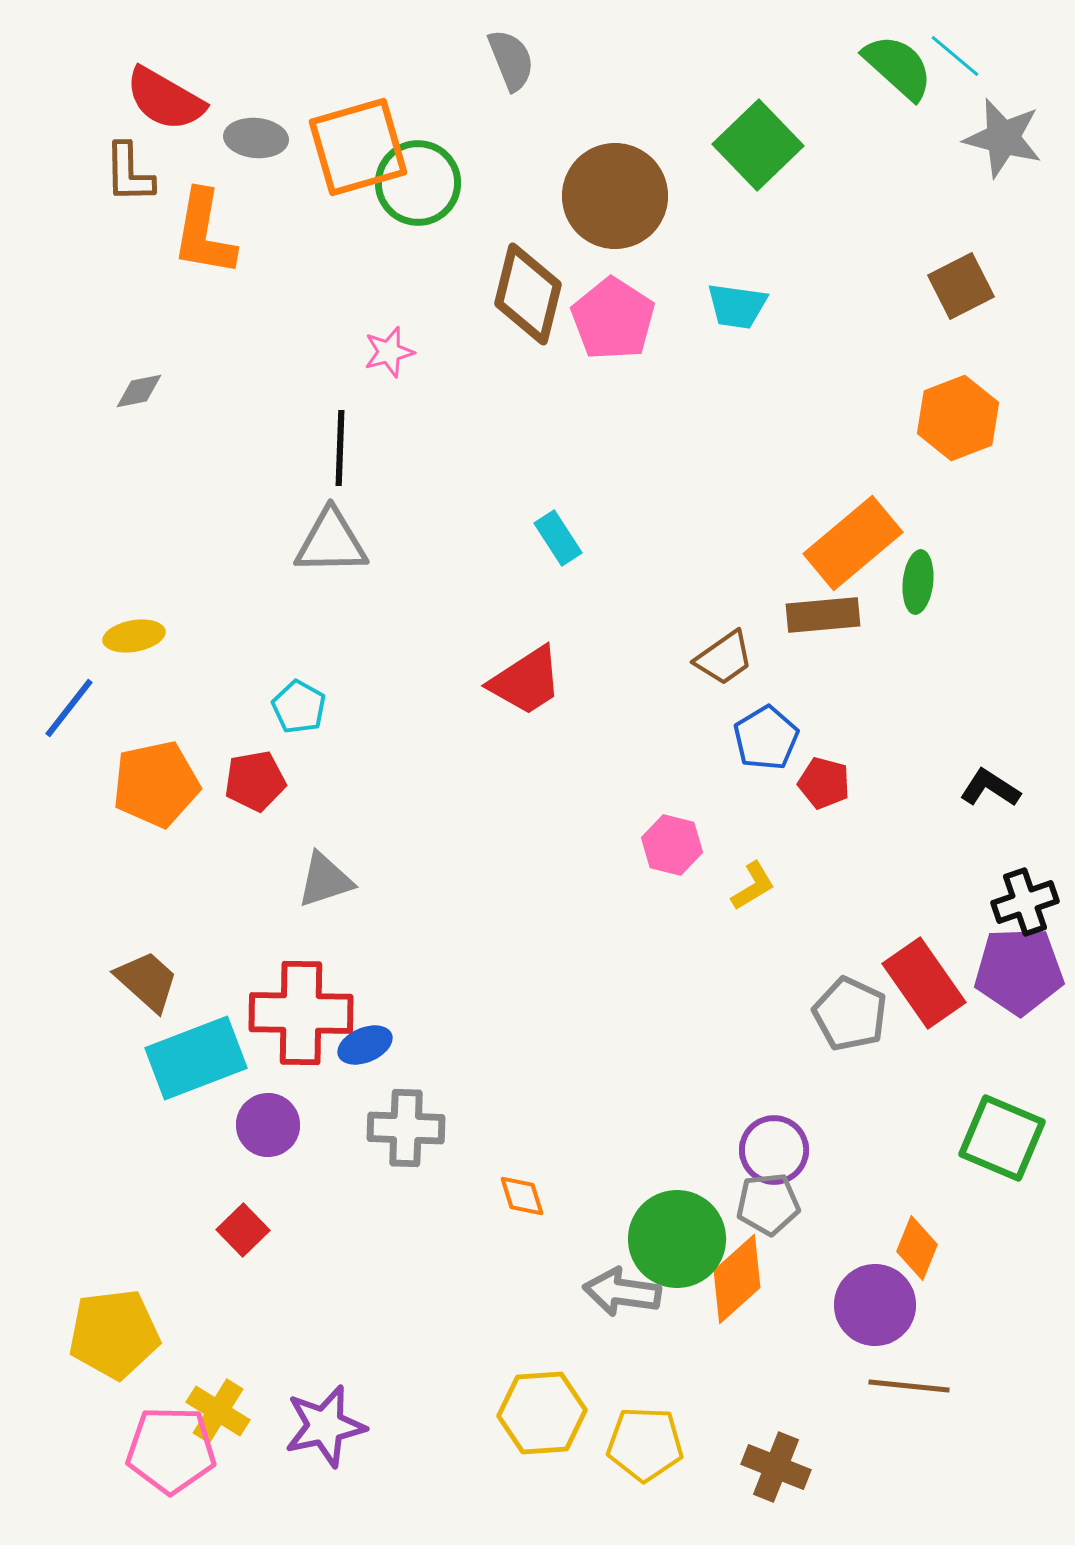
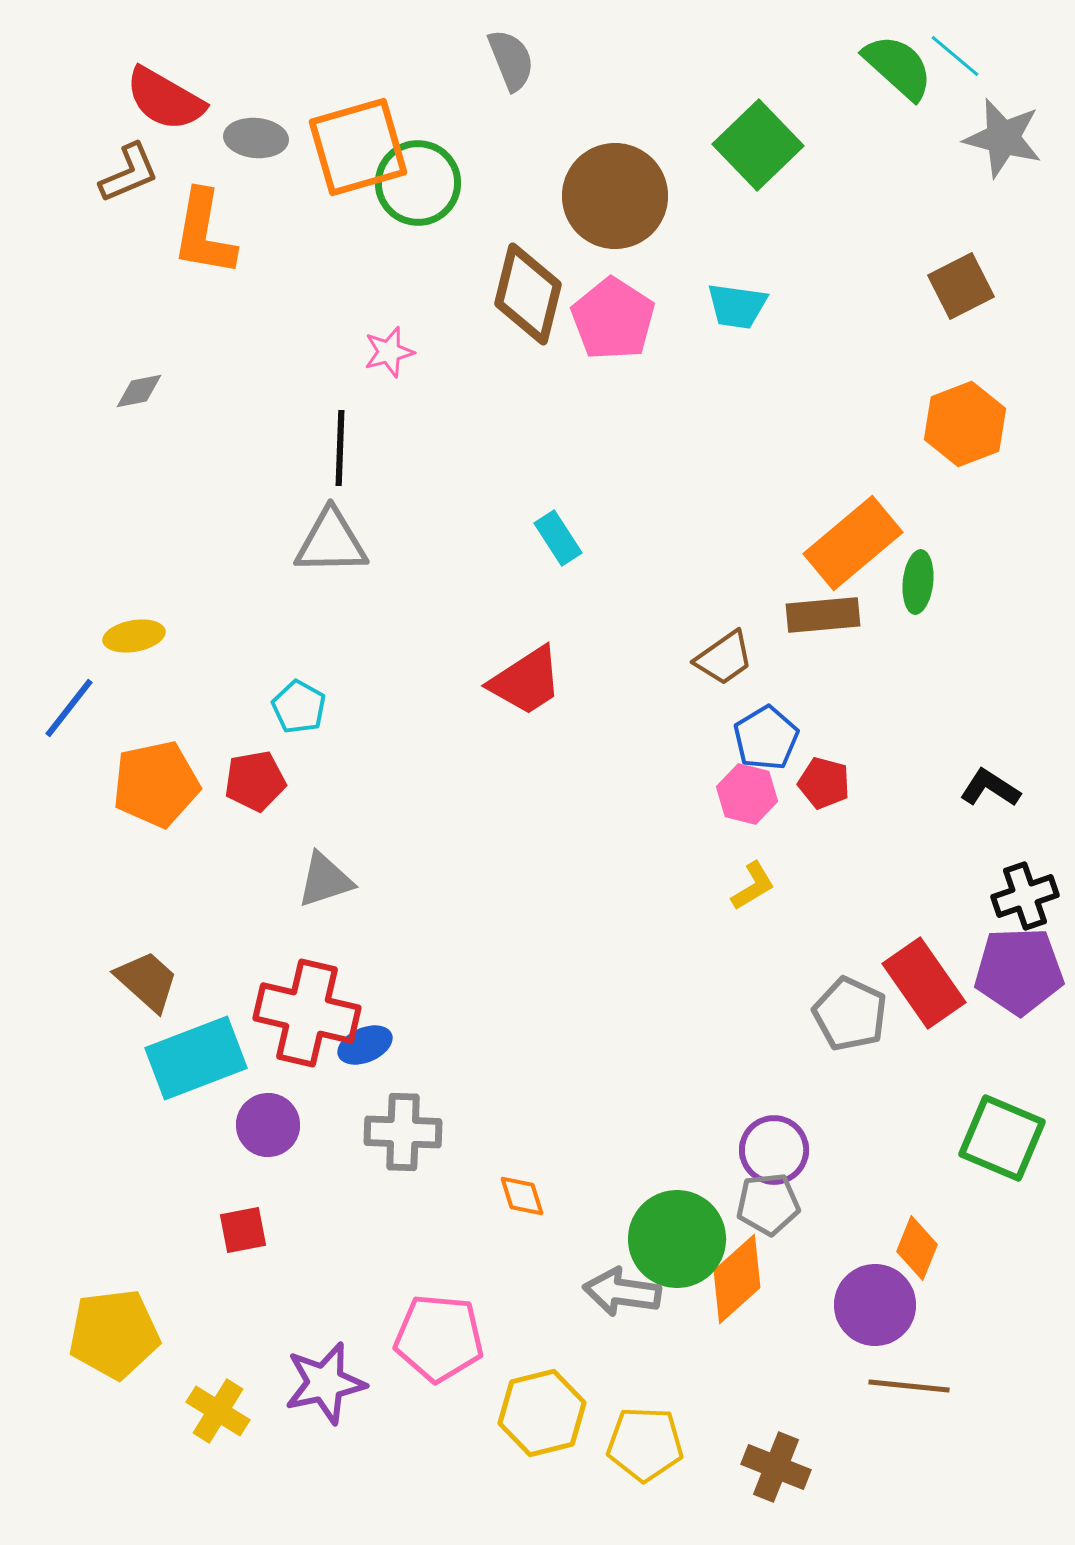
brown L-shape at (129, 173): rotated 112 degrees counterclockwise
orange hexagon at (958, 418): moved 7 px right, 6 px down
pink hexagon at (672, 845): moved 75 px right, 51 px up
black cross at (1025, 902): moved 6 px up
red cross at (301, 1013): moved 6 px right; rotated 12 degrees clockwise
gray cross at (406, 1128): moved 3 px left, 4 px down
red square at (243, 1230): rotated 33 degrees clockwise
yellow hexagon at (542, 1413): rotated 10 degrees counterclockwise
purple star at (325, 1426): moved 43 px up
pink pentagon at (171, 1450): moved 268 px right, 112 px up; rotated 4 degrees clockwise
